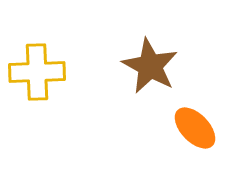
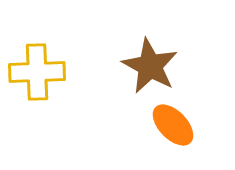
orange ellipse: moved 22 px left, 3 px up
